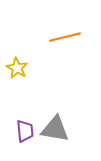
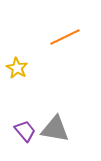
orange line: rotated 12 degrees counterclockwise
purple trapezoid: rotated 35 degrees counterclockwise
